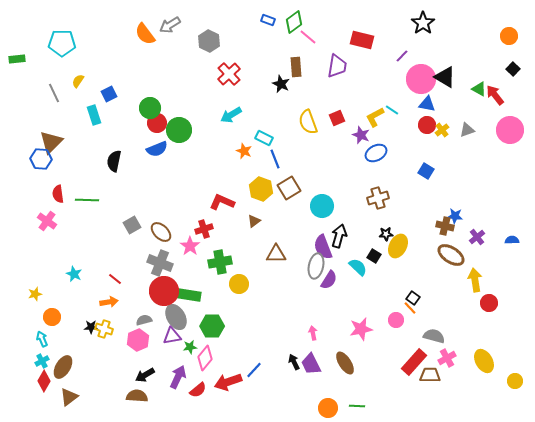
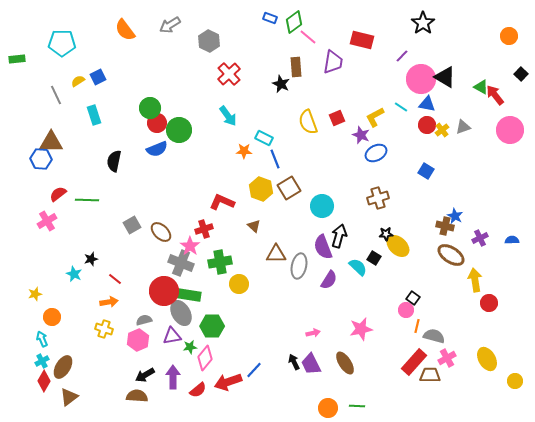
blue rectangle at (268, 20): moved 2 px right, 2 px up
orange semicircle at (145, 34): moved 20 px left, 4 px up
purple trapezoid at (337, 66): moved 4 px left, 4 px up
black square at (513, 69): moved 8 px right, 5 px down
yellow semicircle at (78, 81): rotated 24 degrees clockwise
green triangle at (479, 89): moved 2 px right, 2 px up
gray line at (54, 93): moved 2 px right, 2 px down
blue square at (109, 94): moved 11 px left, 17 px up
cyan line at (392, 110): moved 9 px right, 3 px up
cyan arrow at (231, 115): moved 3 px left, 1 px down; rotated 95 degrees counterclockwise
gray triangle at (467, 130): moved 4 px left, 3 px up
brown triangle at (51, 142): rotated 45 degrees clockwise
orange star at (244, 151): rotated 21 degrees counterclockwise
red semicircle at (58, 194): rotated 60 degrees clockwise
blue star at (455, 216): rotated 21 degrees clockwise
pink cross at (47, 221): rotated 24 degrees clockwise
brown triangle at (254, 221): moved 5 px down; rotated 40 degrees counterclockwise
purple cross at (477, 237): moved 3 px right, 1 px down; rotated 14 degrees clockwise
yellow ellipse at (398, 246): rotated 75 degrees counterclockwise
black square at (374, 256): moved 2 px down
gray cross at (160, 263): moved 21 px right
gray ellipse at (316, 266): moved 17 px left
orange line at (410, 308): moved 7 px right, 18 px down; rotated 56 degrees clockwise
gray ellipse at (176, 317): moved 5 px right, 4 px up
pink circle at (396, 320): moved 10 px right, 10 px up
black star at (91, 327): moved 68 px up; rotated 16 degrees counterclockwise
pink arrow at (313, 333): rotated 88 degrees clockwise
yellow ellipse at (484, 361): moved 3 px right, 2 px up
purple arrow at (178, 377): moved 5 px left; rotated 25 degrees counterclockwise
